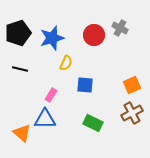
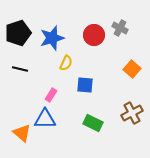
orange square: moved 16 px up; rotated 24 degrees counterclockwise
